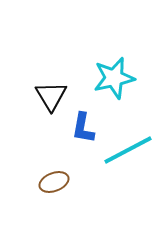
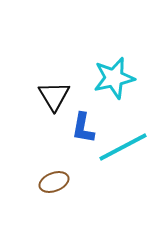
black triangle: moved 3 px right
cyan line: moved 5 px left, 3 px up
